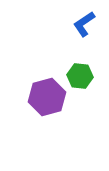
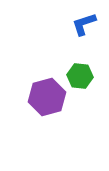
blue L-shape: rotated 16 degrees clockwise
